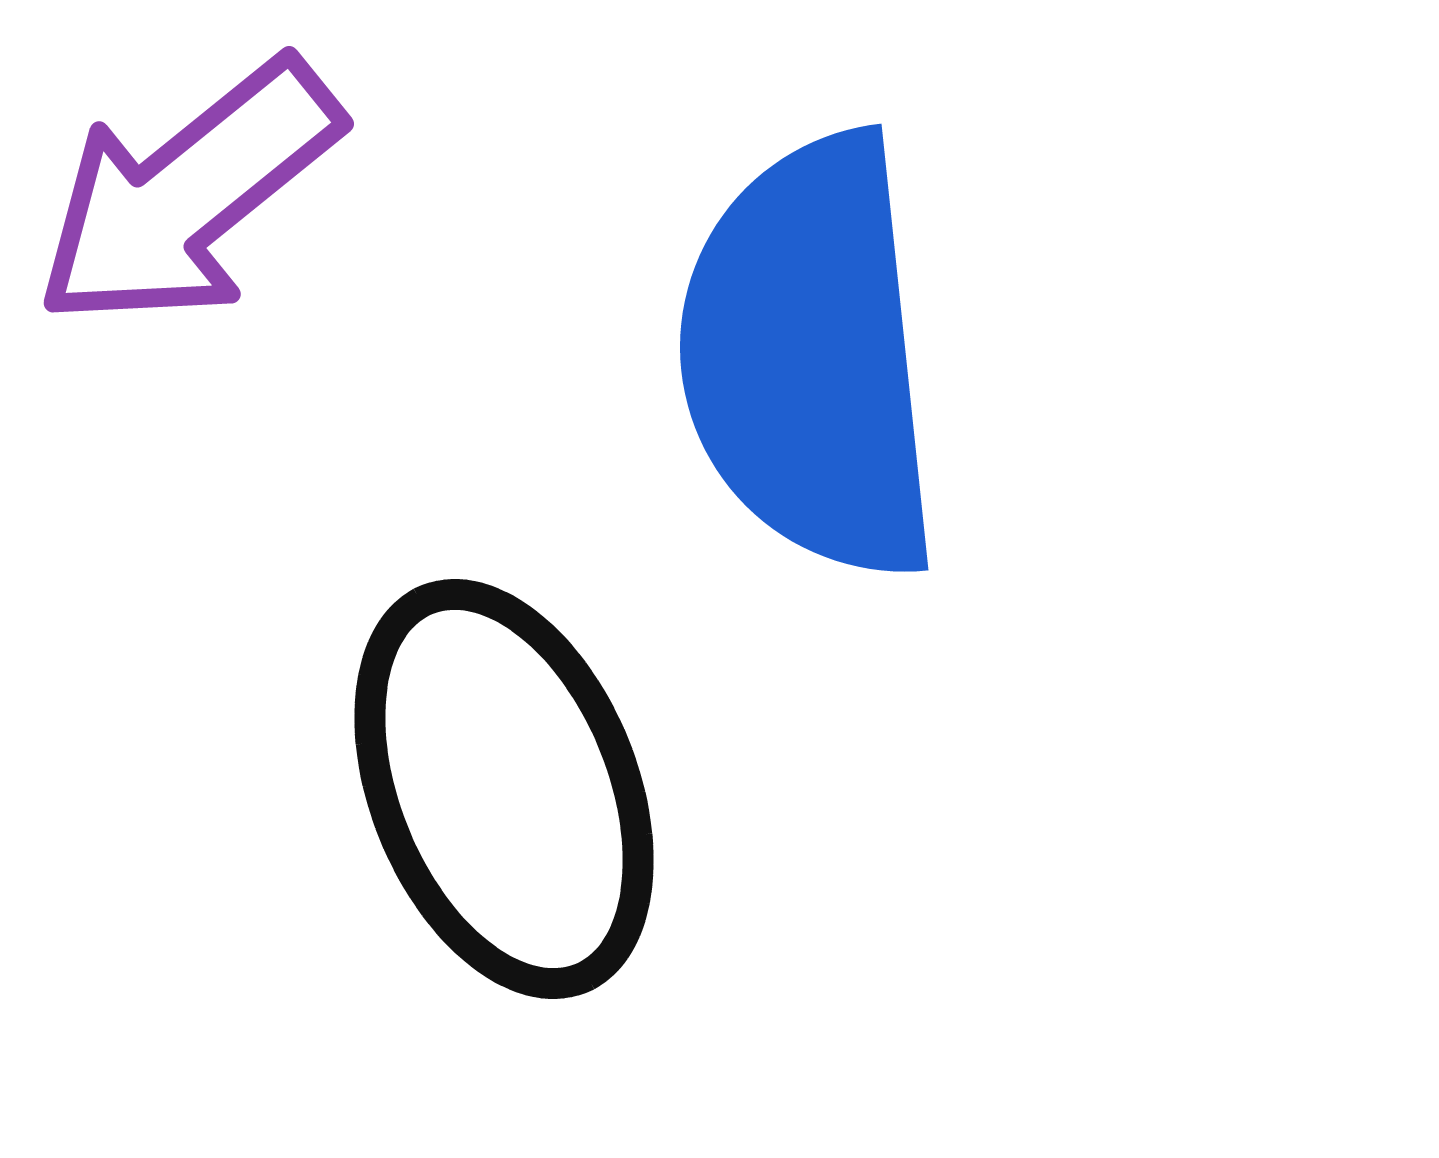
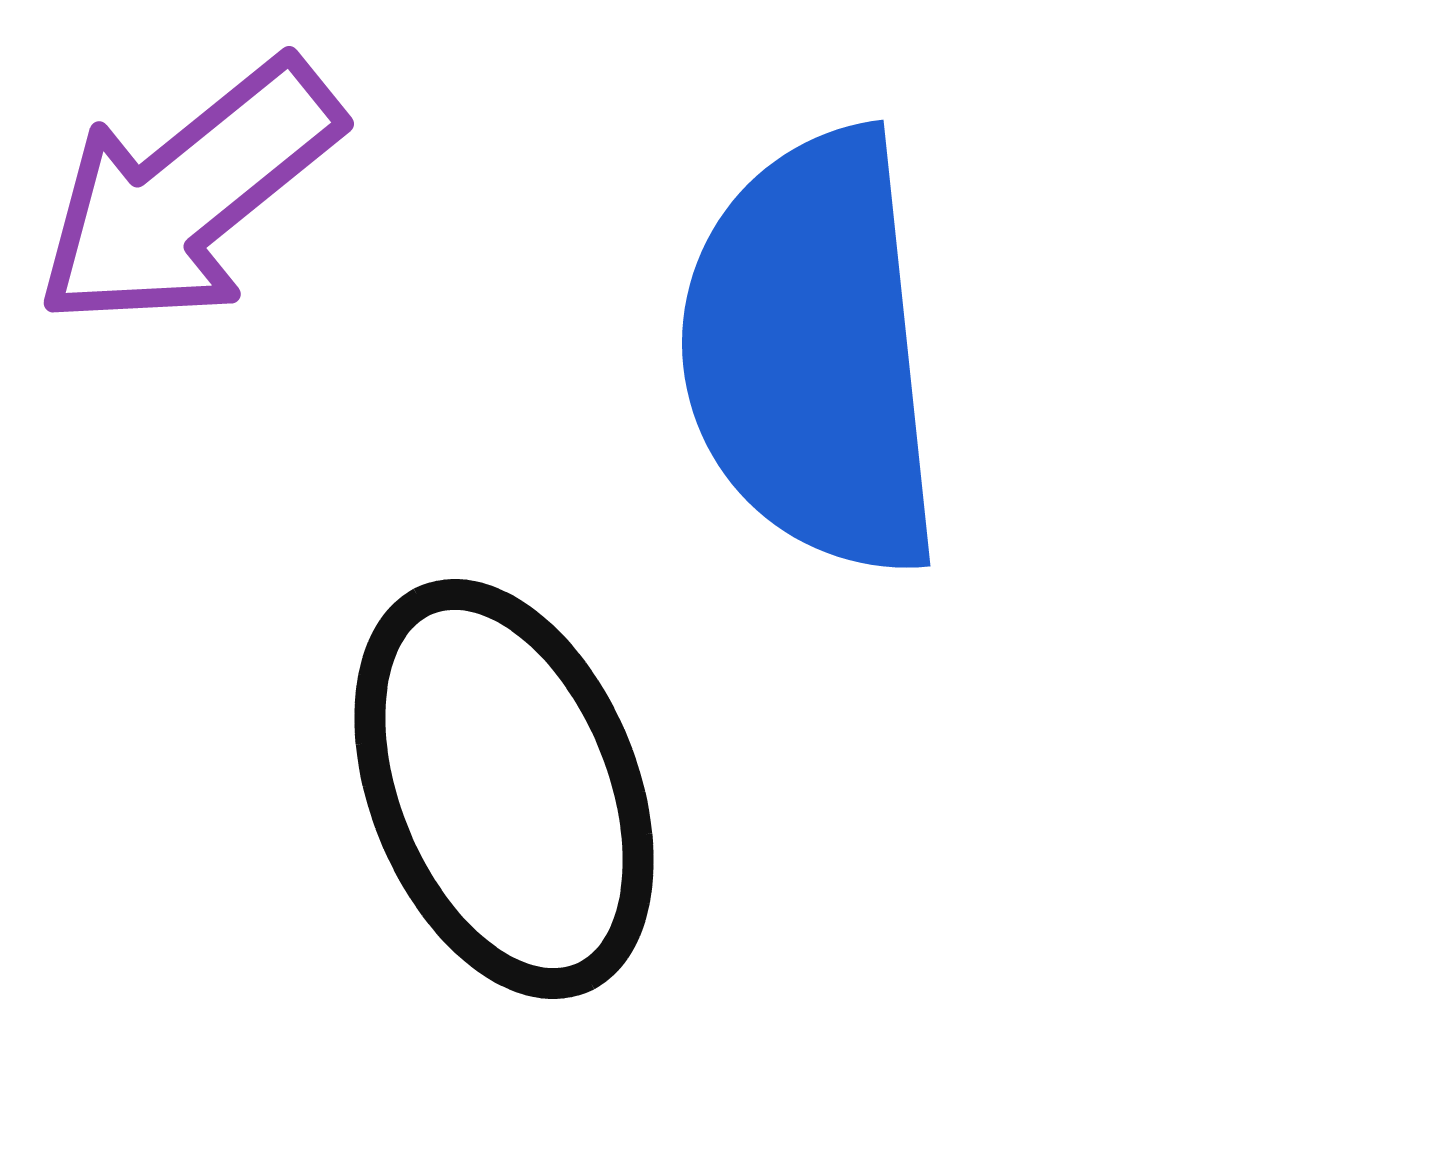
blue semicircle: moved 2 px right, 4 px up
